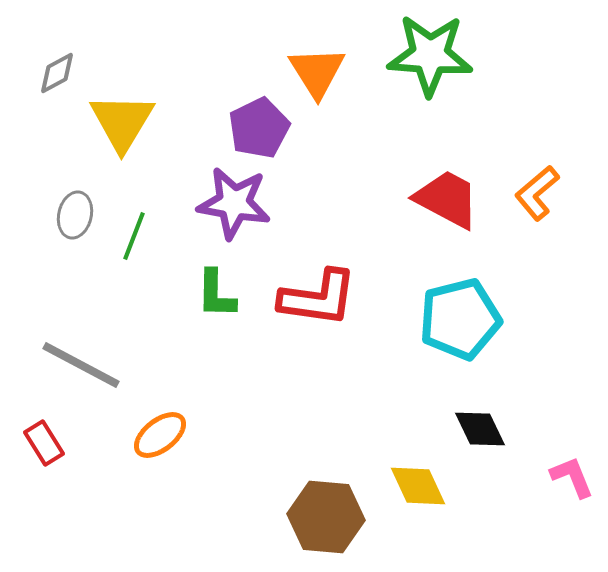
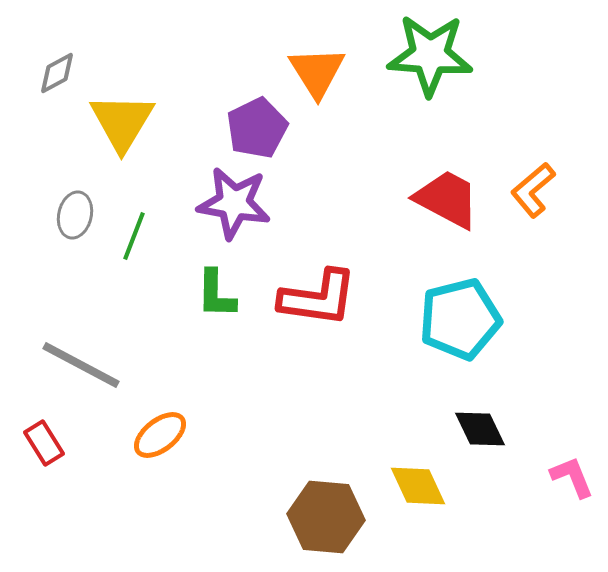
purple pentagon: moved 2 px left
orange L-shape: moved 4 px left, 3 px up
